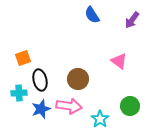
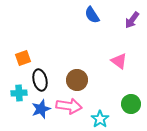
brown circle: moved 1 px left, 1 px down
green circle: moved 1 px right, 2 px up
